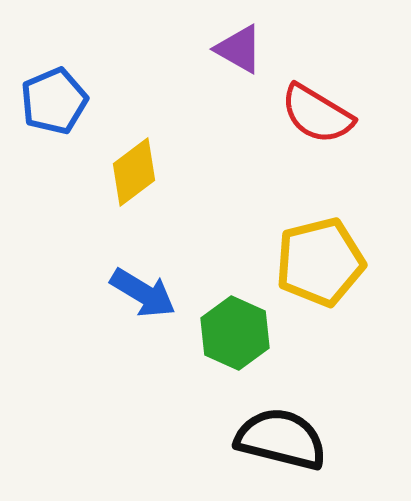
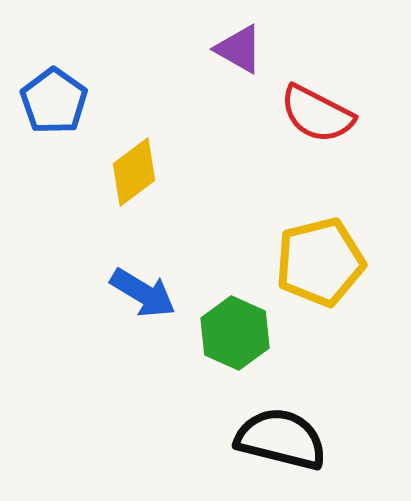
blue pentagon: rotated 14 degrees counterclockwise
red semicircle: rotated 4 degrees counterclockwise
